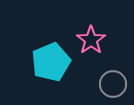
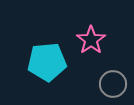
cyan pentagon: moved 4 px left; rotated 18 degrees clockwise
